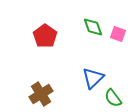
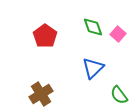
pink square: rotated 21 degrees clockwise
blue triangle: moved 10 px up
green semicircle: moved 6 px right, 3 px up
